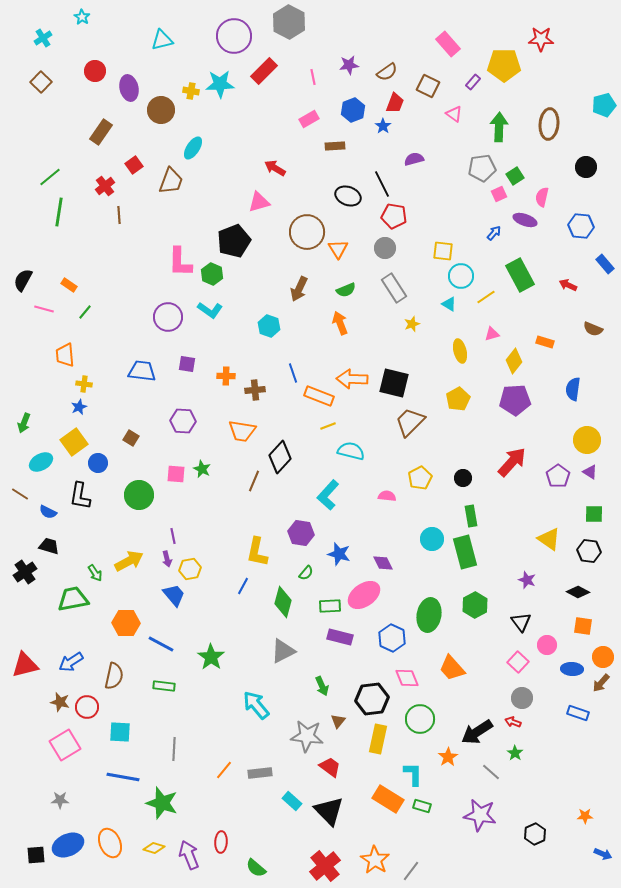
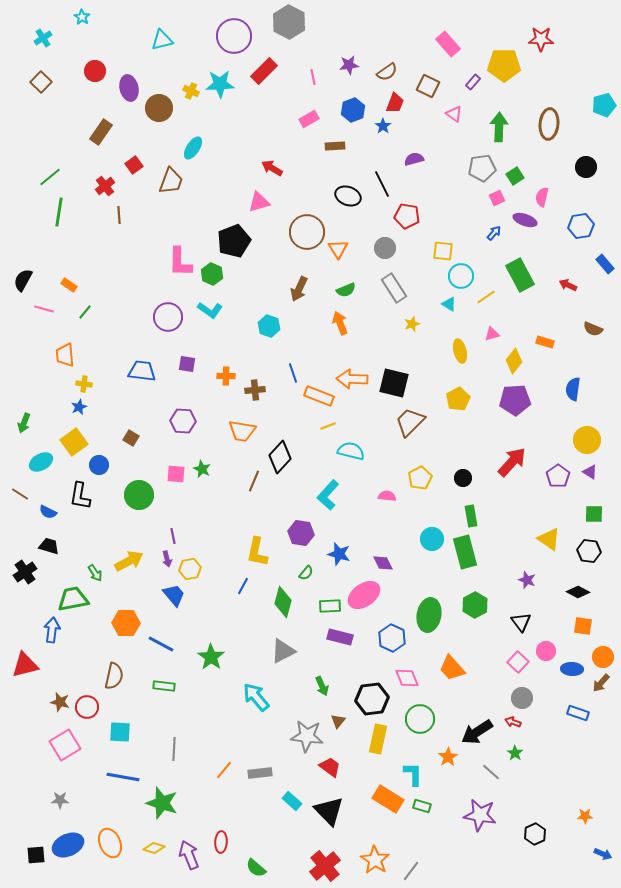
yellow cross at (191, 91): rotated 14 degrees clockwise
brown circle at (161, 110): moved 2 px left, 2 px up
red arrow at (275, 168): moved 3 px left
pink square at (499, 194): moved 2 px left, 4 px down
red pentagon at (394, 216): moved 13 px right
blue hexagon at (581, 226): rotated 15 degrees counterclockwise
blue circle at (98, 463): moved 1 px right, 2 px down
pink circle at (547, 645): moved 1 px left, 6 px down
blue arrow at (71, 662): moved 19 px left, 32 px up; rotated 130 degrees clockwise
cyan arrow at (256, 705): moved 8 px up
